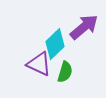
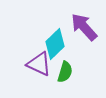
purple arrow: rotated 92 degrees counterclockwise
